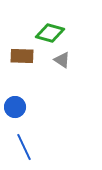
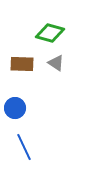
brown rectangle: moved 8 px down
gray triangle: moved 6 px left, 3 px down
blue circle: moved 1 px down
